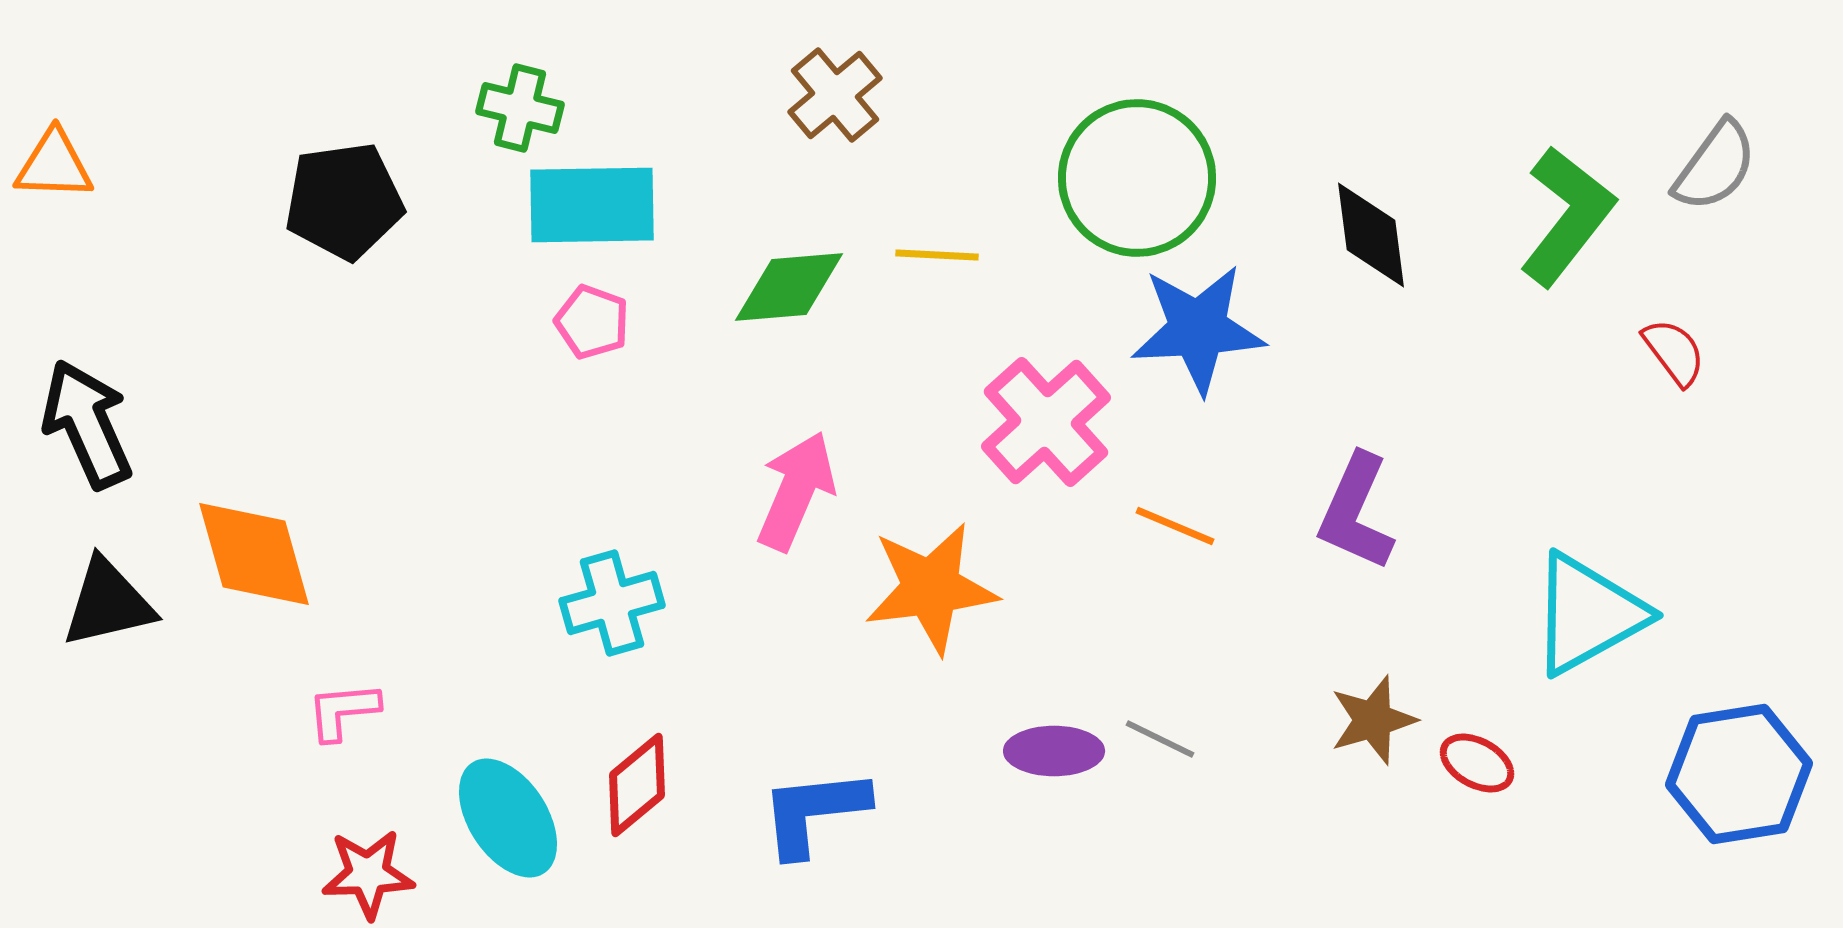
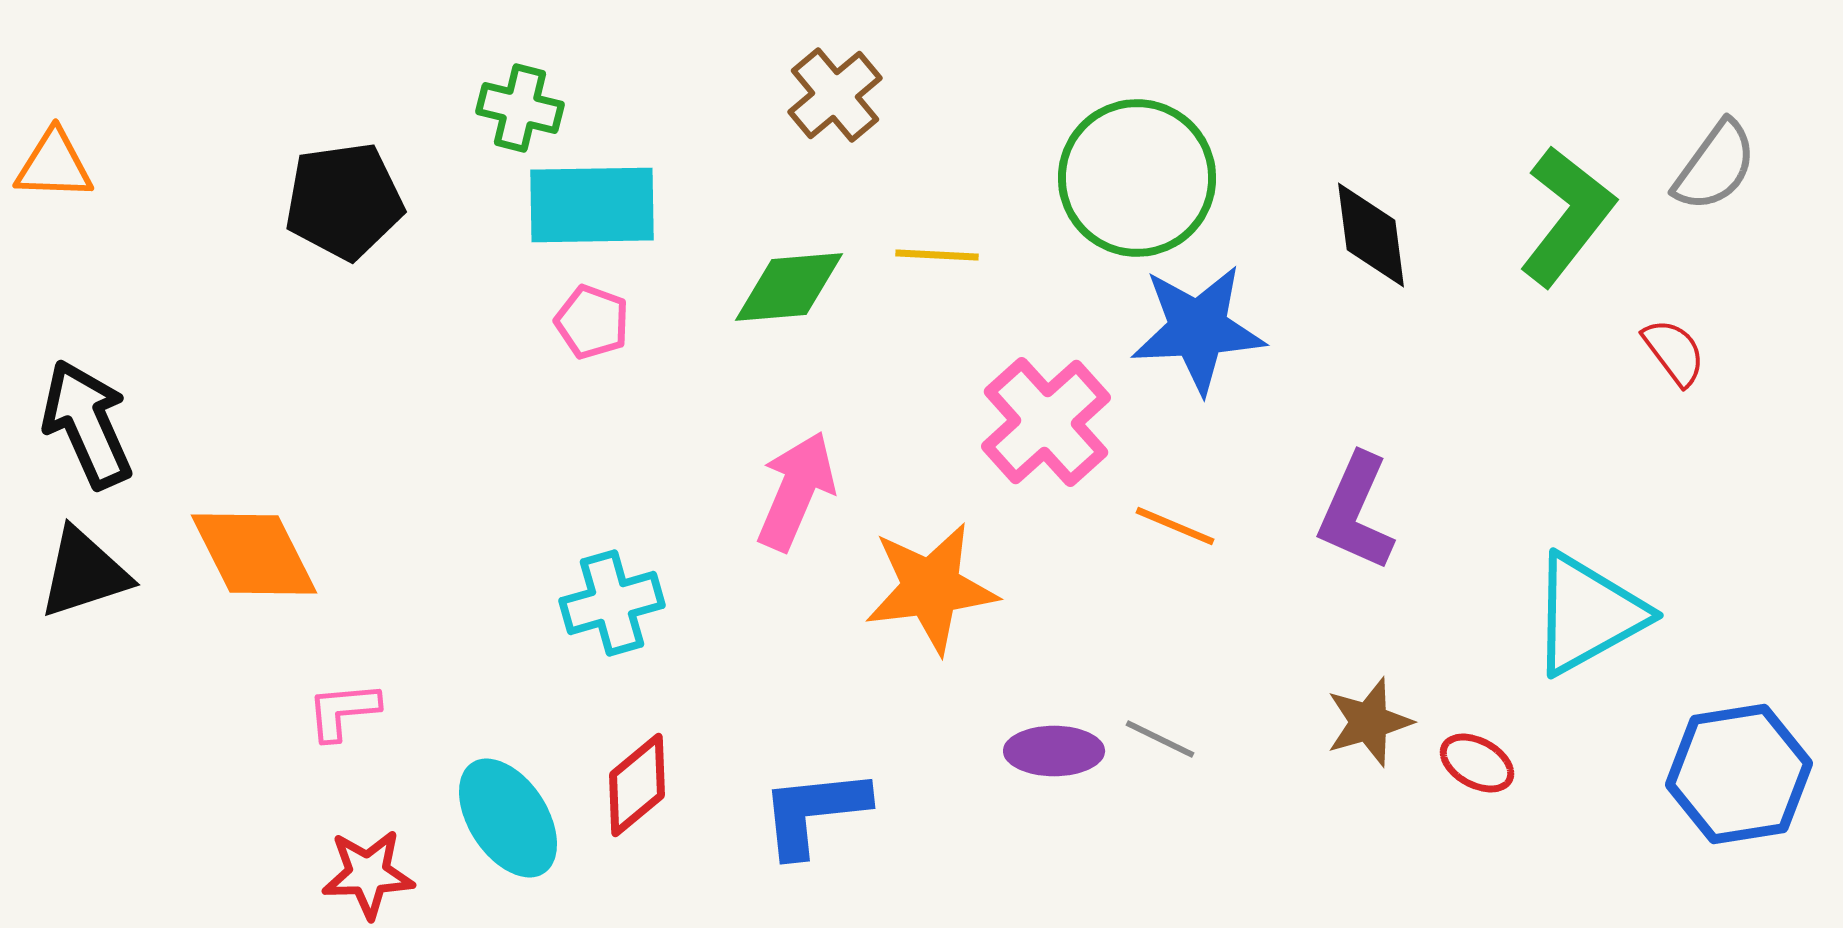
orange diamond: rotated 11 degrees counterclockwise
black triangle: moved 24 px left, 30 px up; rotated 5 degrees counterclockwise
brown star: moved 4 px left, 2 px down
